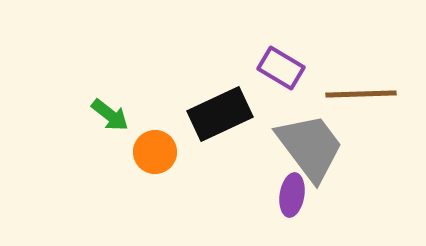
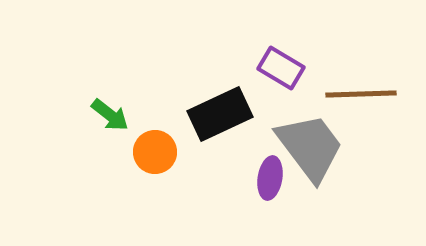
purple ellipse: moved 22 px left, 17 px up
